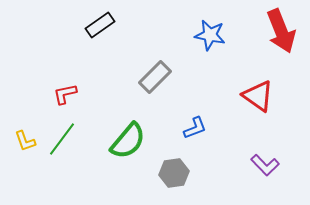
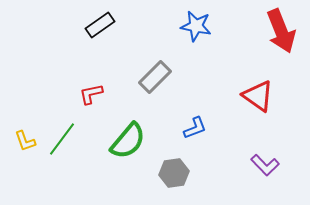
blue star: moved 14 px left, 9 px up
red L-shape: moved 26 px right
